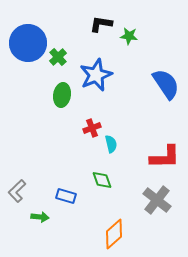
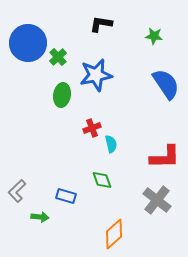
green star: moved 25 px right
blue star: rotated 12 degrees clockwise
